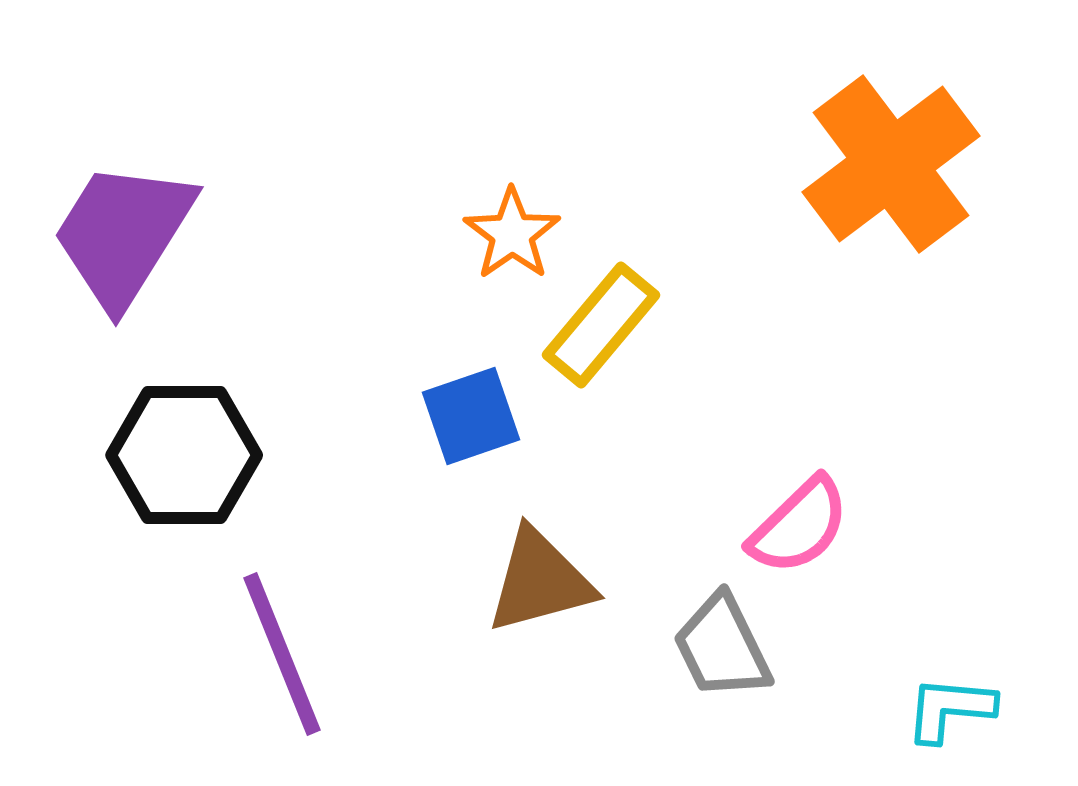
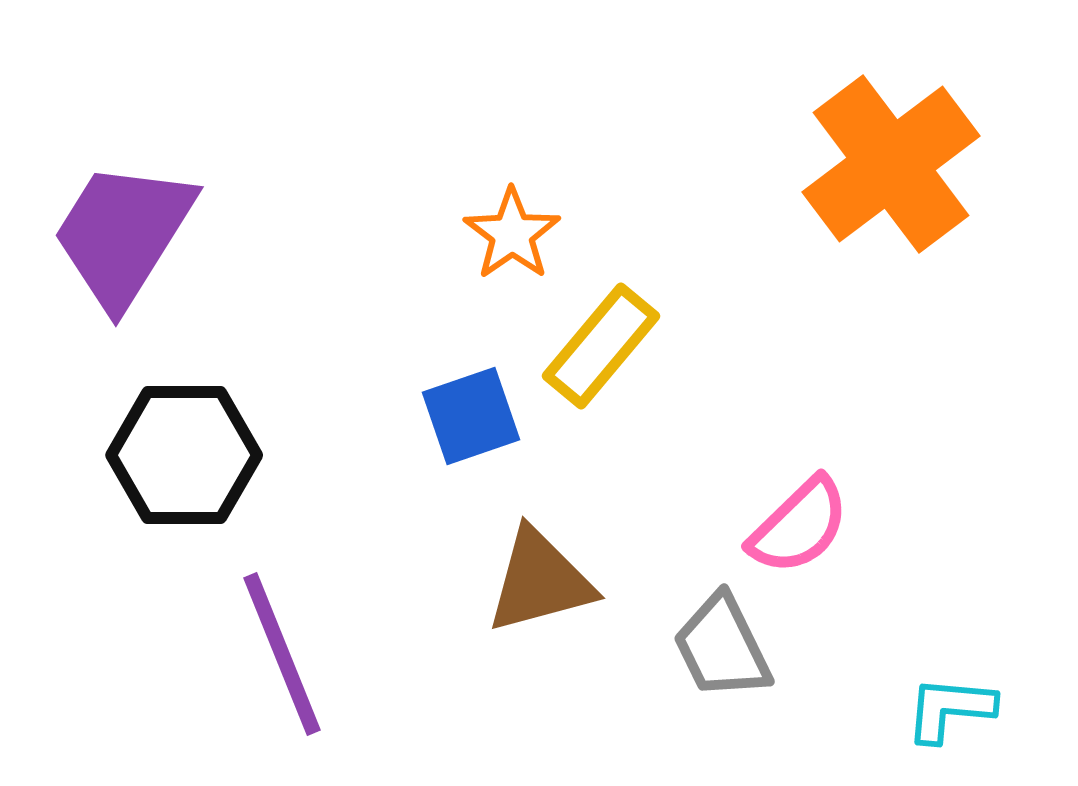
yellow rectangle: moved 21 px down
